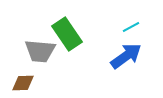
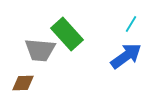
cyan line: moved 3 px up; rotated 30 degrees counterclockwise
green rectangle: rotated 8 degrees counterclockwise
gray trapezoid: moved 1 px up
